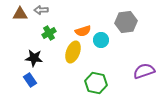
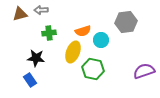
brown triangle: rotated 14 degrees counterclockwise
green cross: rotated 24 degrees clockwise
black star: moved 2 px right
green hexagon: moved 3 px left, 14 px up
